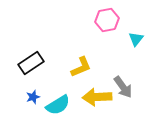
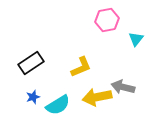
gray arrow: rotated 140 degrees clockwise
yellow arrow: rotated 8 degrees counterclockwise
